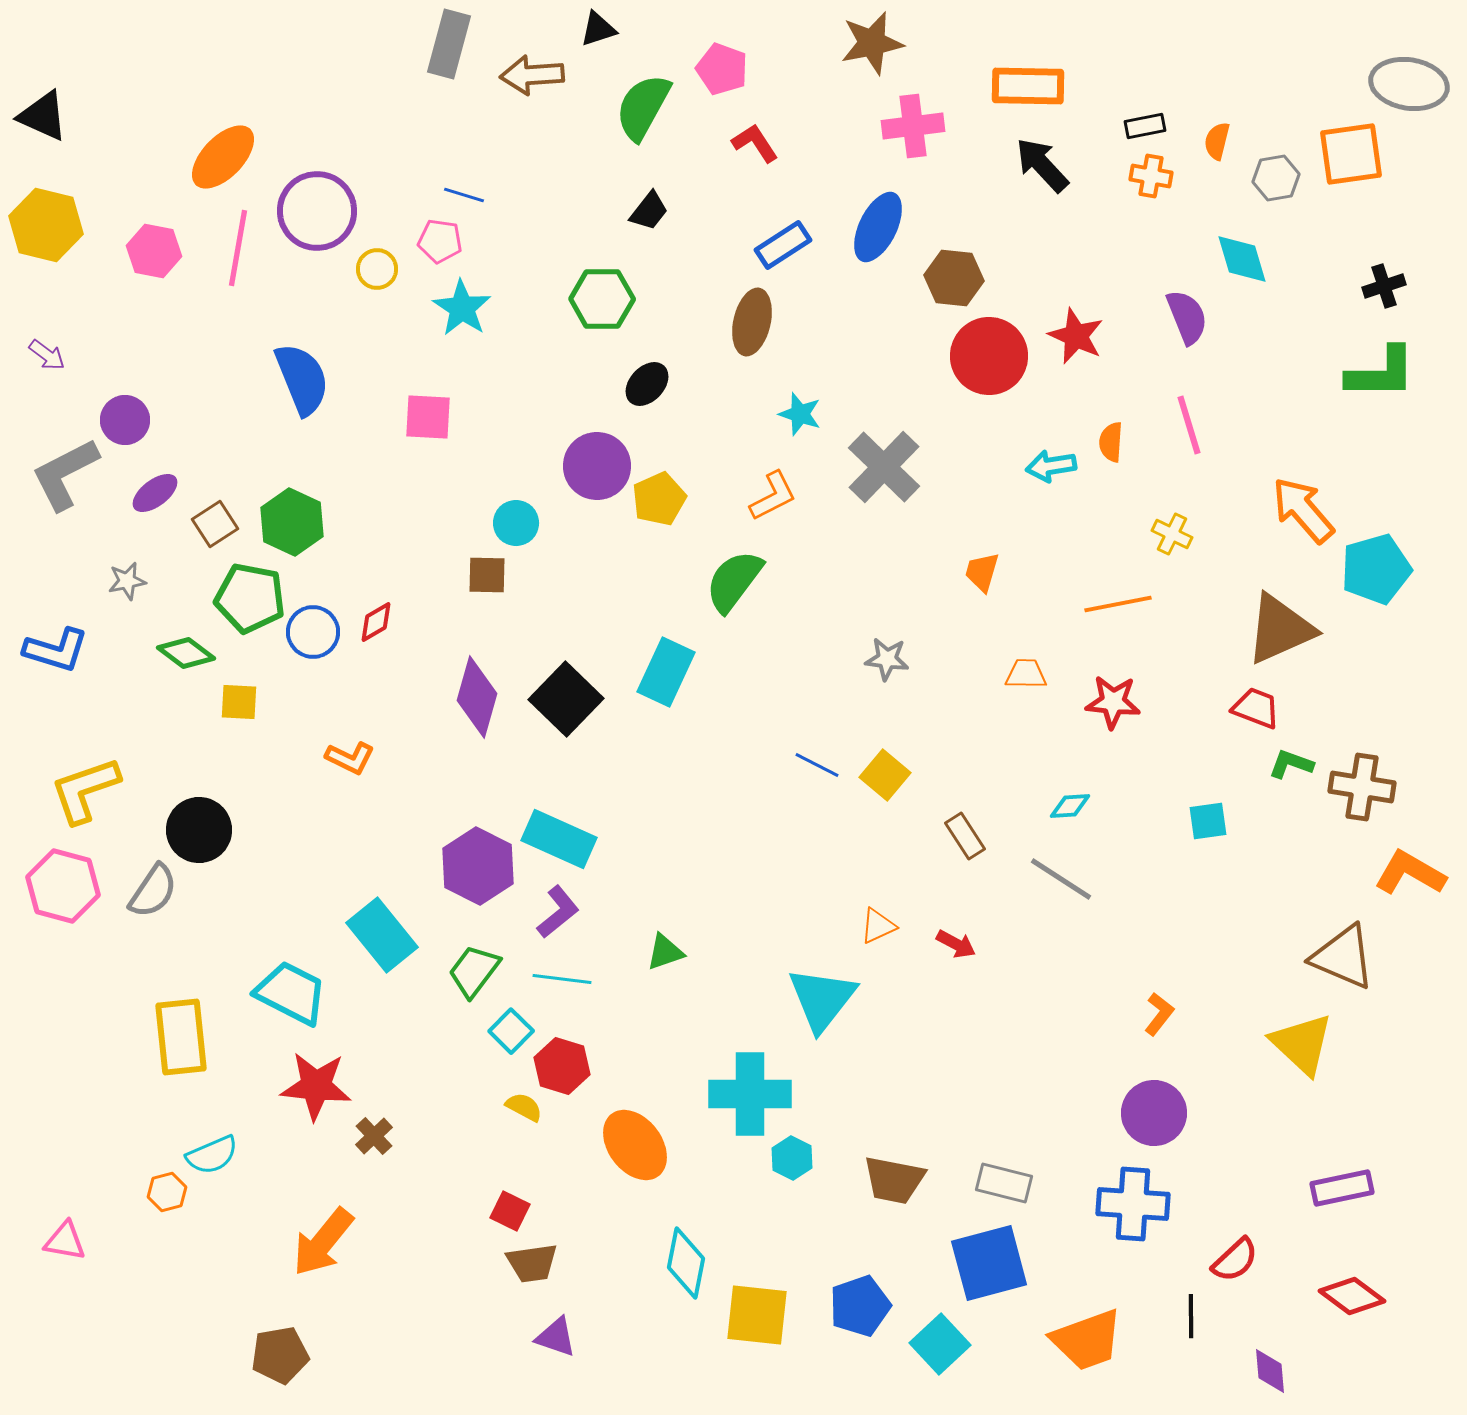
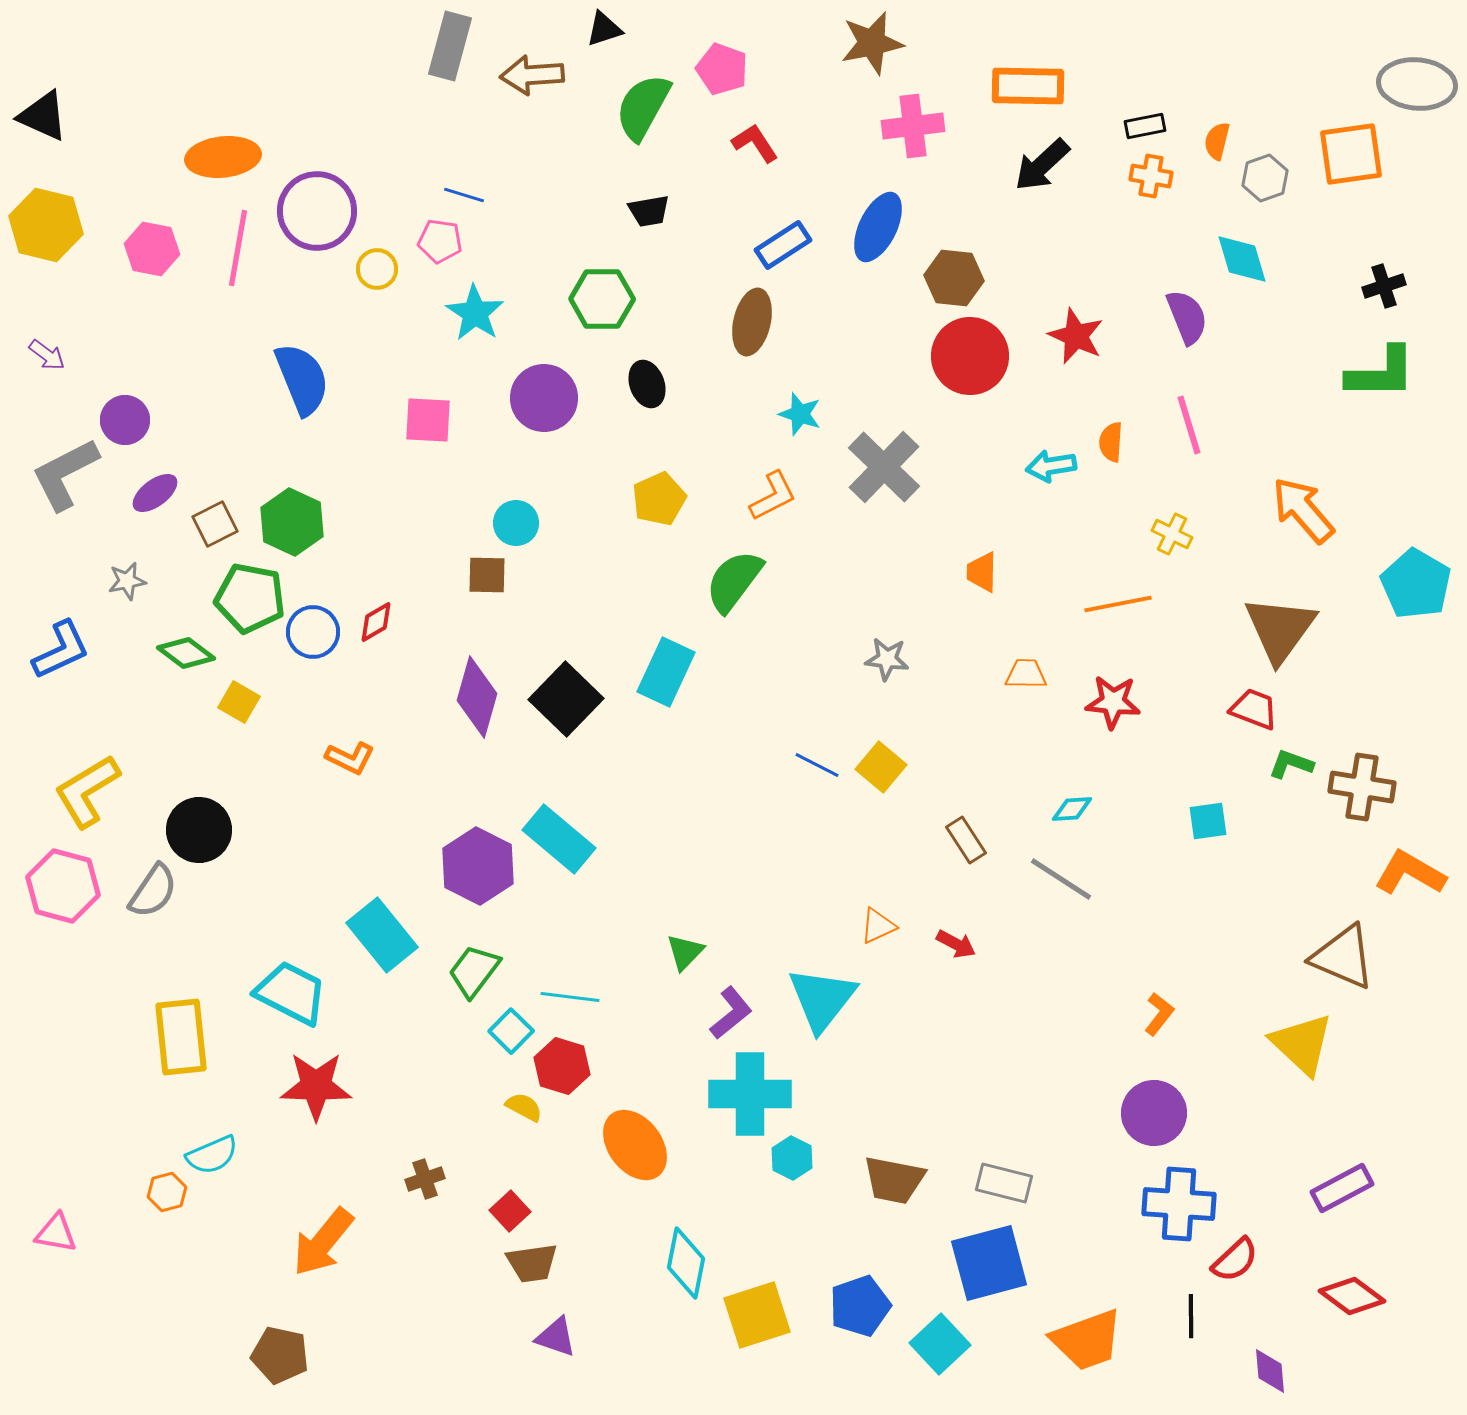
black triangle at (598, 29): moved 6 px right
gray rectangle at (449, 44): moved 1 px right, 2 px down
gray ellipse at (1409, 84): moved 8 px right; rotated 4 degrees counterclockwise
orange ellipse at (223, 157): rotated 40 degrees clockwise
black arrow at (1042, 165): rotated 90 degrees counterclockwise
gray hexagon at (1276, 178): moved 11 px left; rotated 9 degrees counterclockwise
black trapezoid at (649, 211): rotated 42 degrees clockwise
pink hexagon at (154, 251): moved 2 px left, 2 px up
cyan star at (462, 308): moved 13 px right, 5 px down
red circle at (989, 356): moved 19 px left
black ellipse at (647, 384): rotated 63 degrees counterclockwise
pink square at (428, 417): moved 3 px down
purple circle at (597, 466): moved 53 px left, 68 px up
brown square at (215, 524): rotated 6 degrees clockwise
cyan pentagon at (1376, 569): moved 40 px right, 15 px down; rotated 26 degrees counterclockwise
orange trapezoid at (982, 572): rotated 15 degrees counterclockwise
brown triangle at (1280, 629): rotated 30 degrees counterclockwise
blue L-shape at (56, 650): moved 5 px right; rotated 42 degrees counterclockwise
yellow square at (239, 702): rotated 27 degrees clockwise
red trapezoid at (1256, 708): moved 2 px left, 1 px down
yellow square at (885, 775): moved 4 px left, 8 px up
yellow L-shape at (85, 790): moved 2 px right, 1 px down; rotated 12 degrees counterclockwise
cyan diamond at (1070, 806): moved 2 px right, 3 px down
brown rectangle at (965, 836): moved 1 px right, 4 px down
cyan rectangle at (559, 839): rotated 16 degrees clockwise
purple L-shape at (558, 912): moved 173 px right, 101 px down
green triangle at (665, 952): moved 20 px right; rotated 27 degrees counterclockwise
cyan line at (562, 979): moved 8 px right, 18 px down
red star at (316, 1086): rotated 4 degrees counterclockwise
brown cross at (374, 1136): moved 51 px right, 43 px down; rotated 24 degrees clockwise
purple rectangle at (1342, 1188): rotated 16 degrees counterclockwise
blue cross at (1133, 1204): moved 46 px right
red square at (510, 1211): rotated 21 degrees clockwise
pink triangle at (65, 1241): moved 9 px left, 8 px up
yellow square at (757, 1315): rotated 24 degrees counterclockwise
brown pentagon at (280, 1355): rotated 22 degrees clockwise
